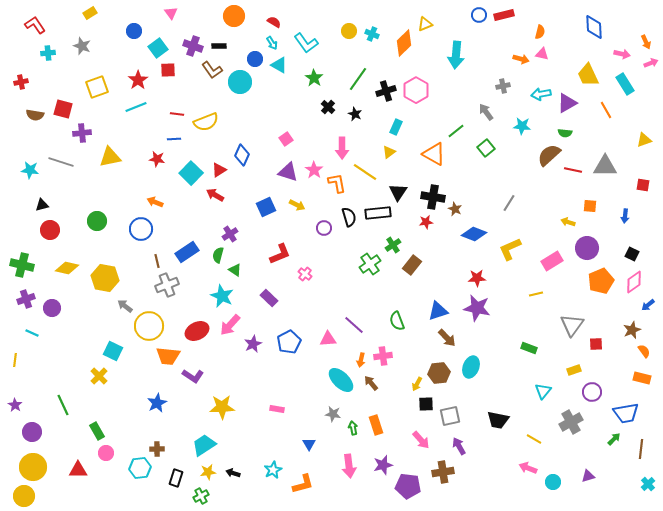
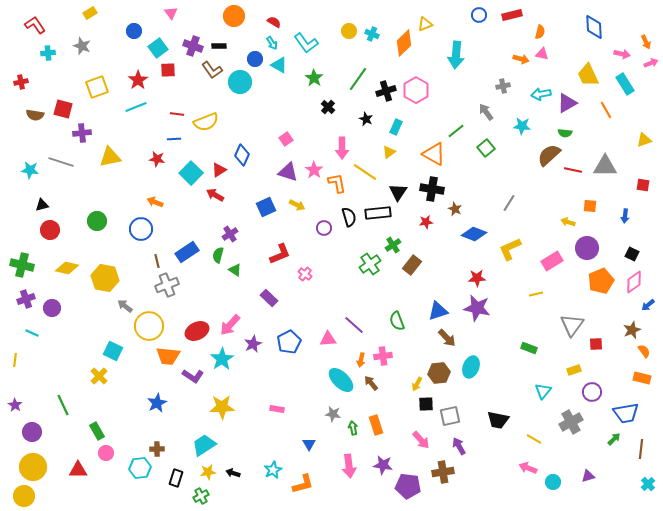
red rectangle at (504, 15): moved 8 px right
black star at (355, 114): moved 11 px right, 5 px down
black cross at (433, 197): moved 1 px left, 8 px up
cyan star at (222, 296): moved 63 px down; rotated 15 degrees clockwise
purple star at (383, 465): rotated 24 degrees clockwise
